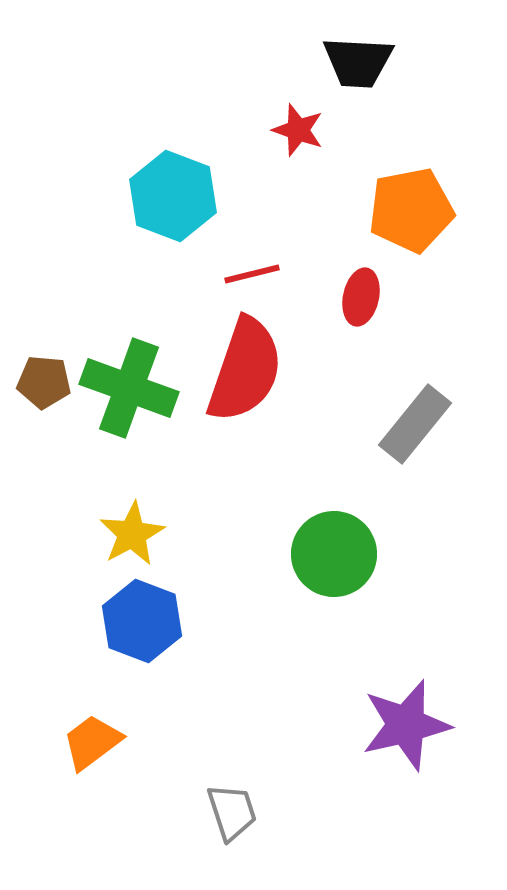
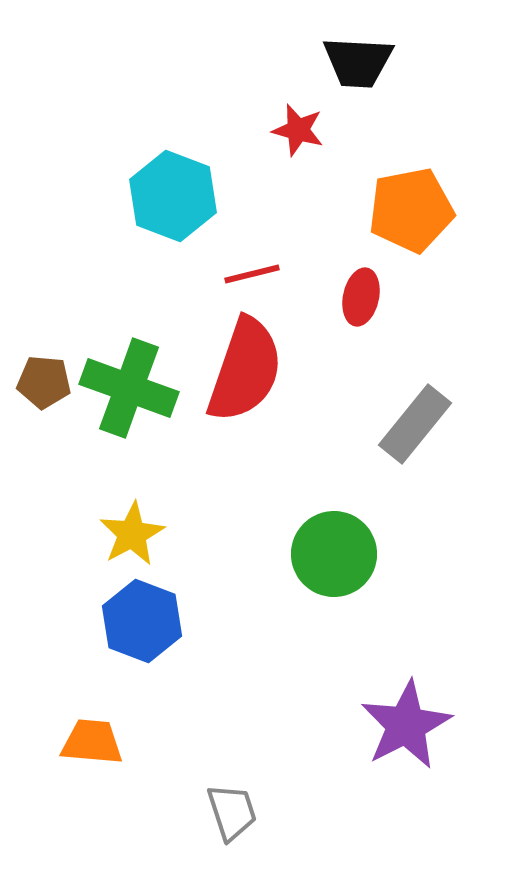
red star: rotated 4 degrees counterclockwise
purple star: rotated 14 degrees counterclockwise
orange trapezoid: rotated 42 degrees clockwise
